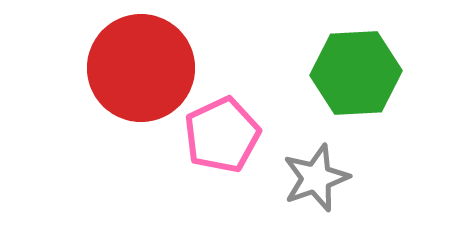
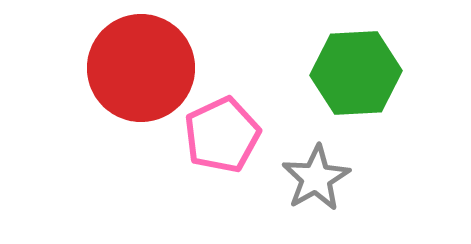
gray star: rotated 10 degrees counterclockwise
